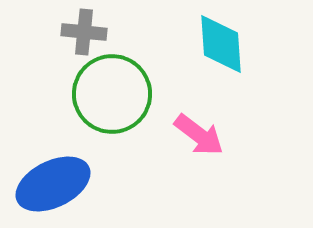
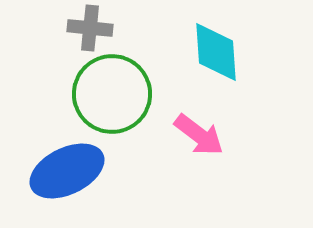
gray cross: moved 6 px right, 4 px up
cyan diamond: moved 5 px left, 8 px down
blue ellipse: moved 14 px right, 13 px up
